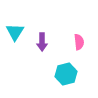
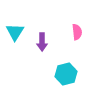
pink semicircle: moved 2 px left, 10 px up
